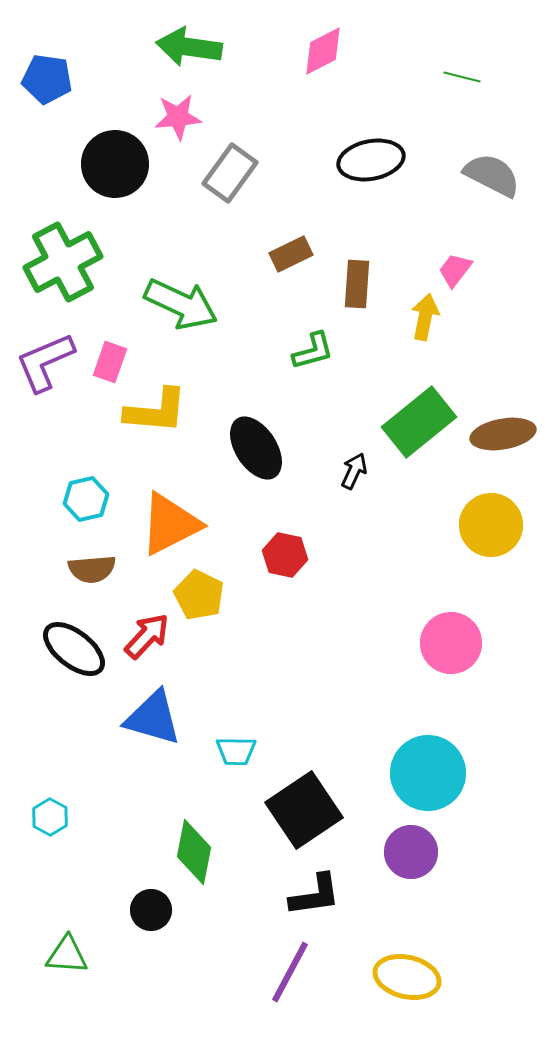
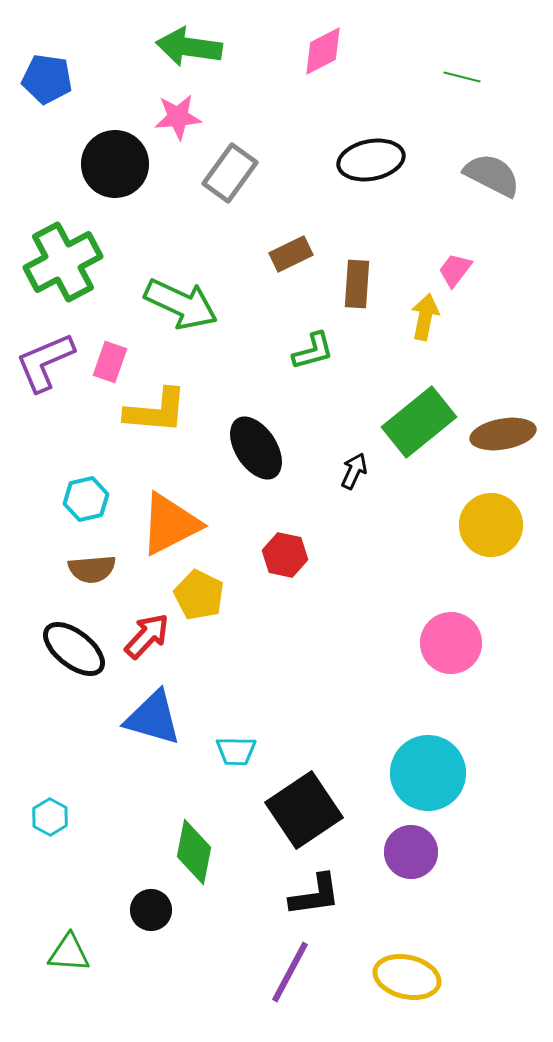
green triangle at (67, 955): moved 2 px right, 2 px up
